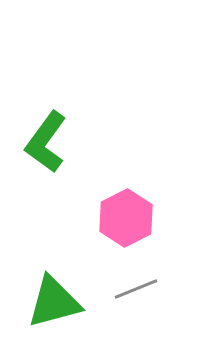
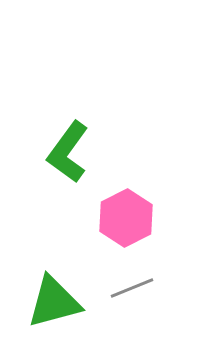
green L-shape: moved 22 px right, 10 px down
gray line: moved 4 px left, 1 px up
